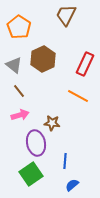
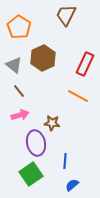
brown hexagon: moved 1 px up
